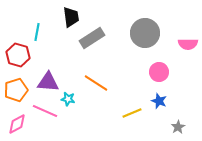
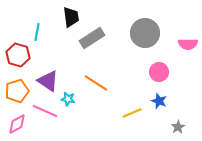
purple triangle: moved 1 px up; rotated 30 degrees clockwise
orange pentagon: moved 1 px right, 1 px down
